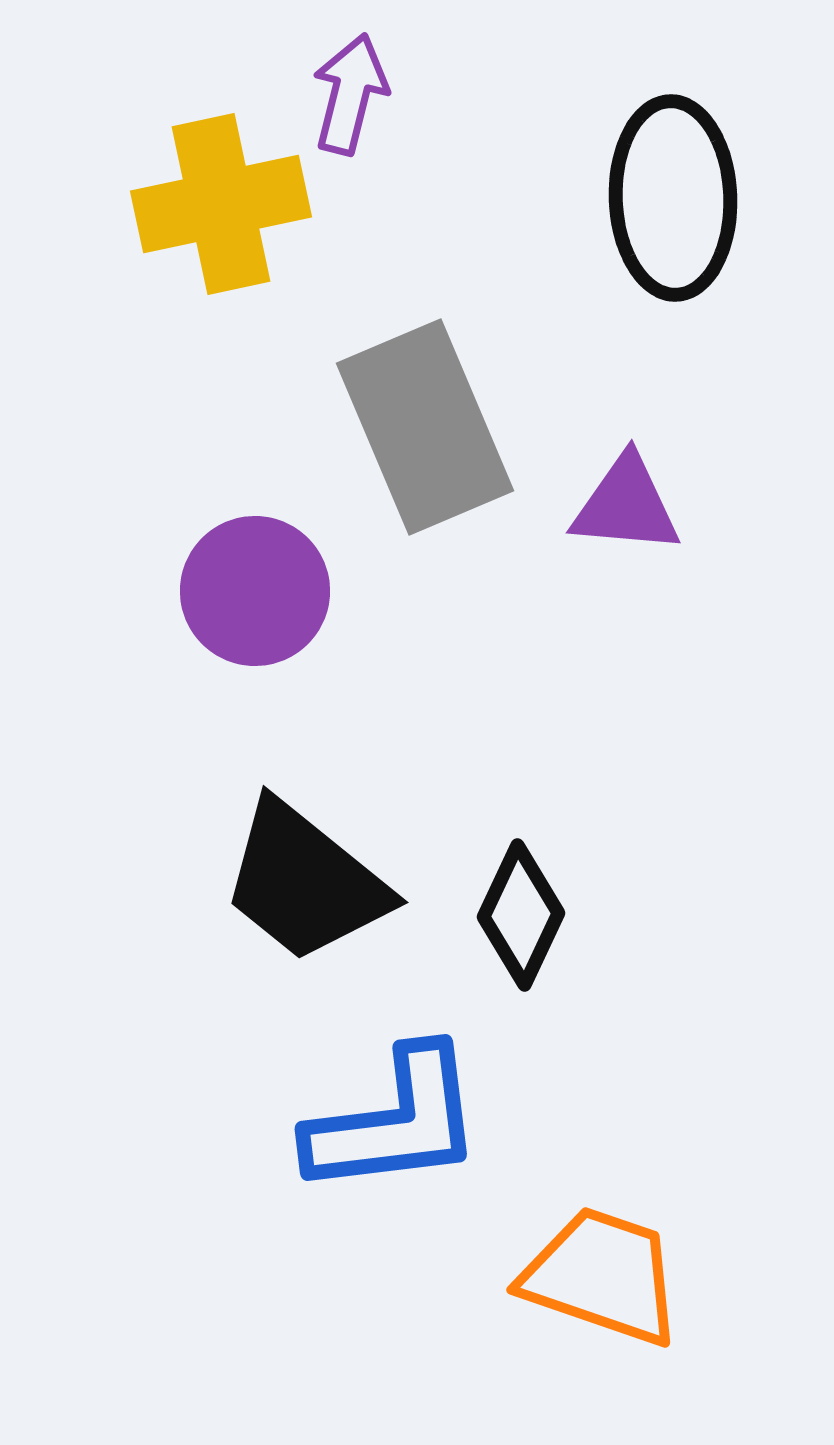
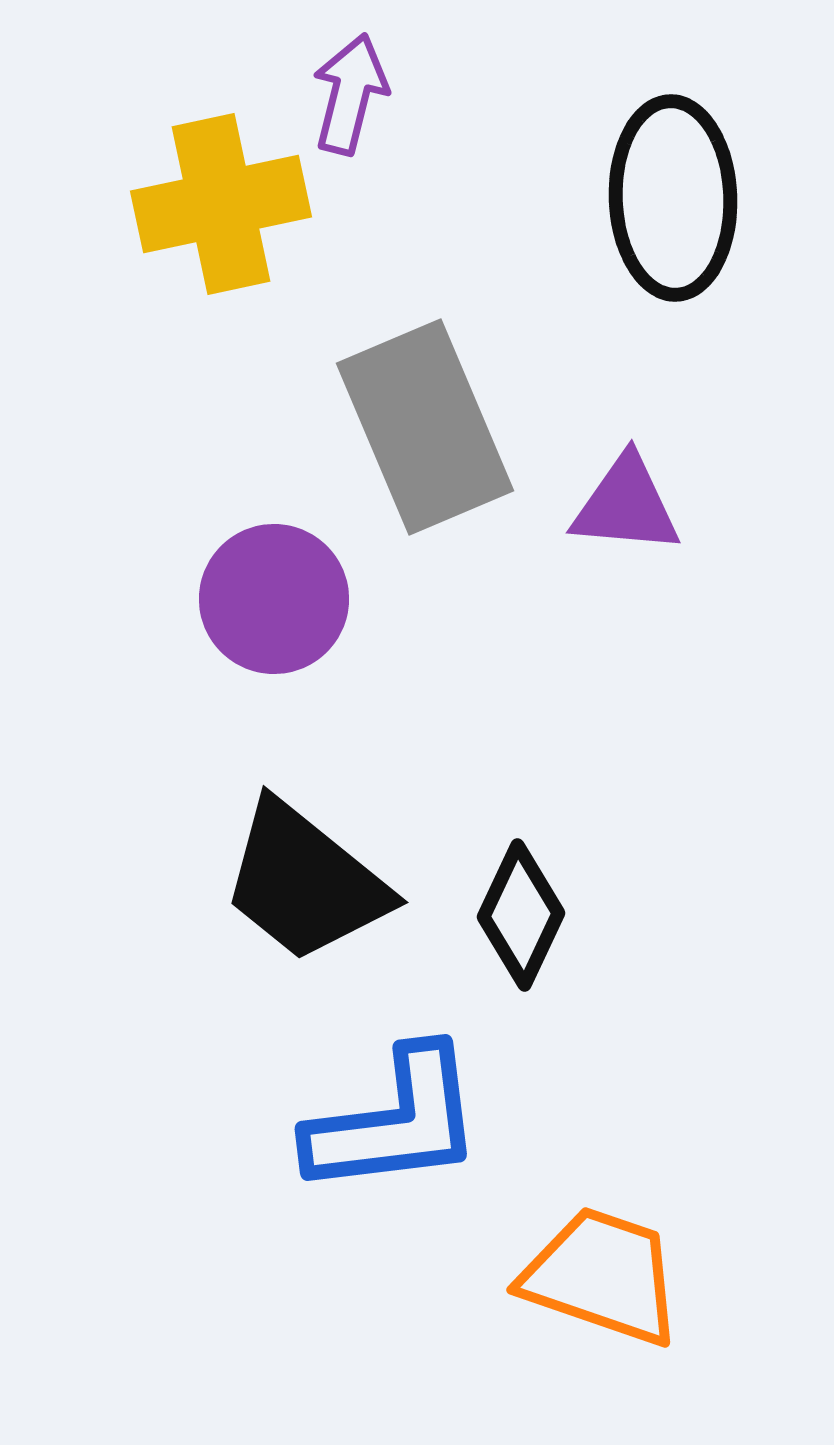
purple circle: moved 19 px right, 8 px down
